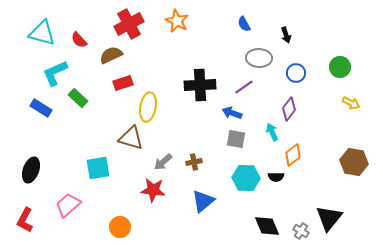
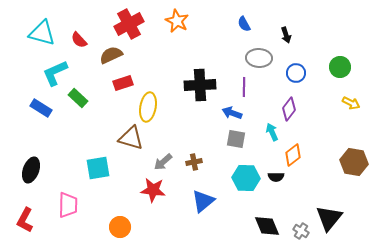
purple line: rotated 54 degrees counterclockwise
pink trapezoid: rotated 132 degrees clockwise
